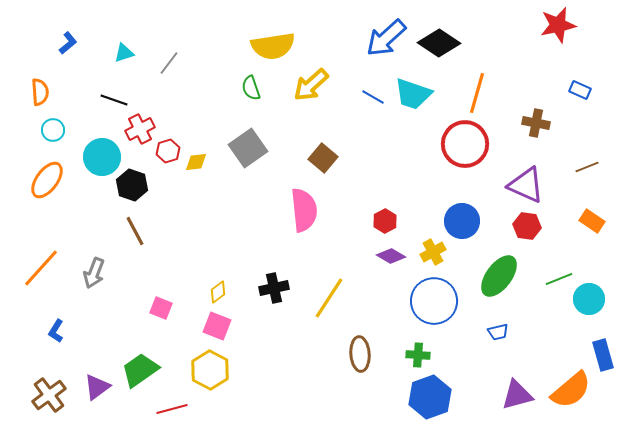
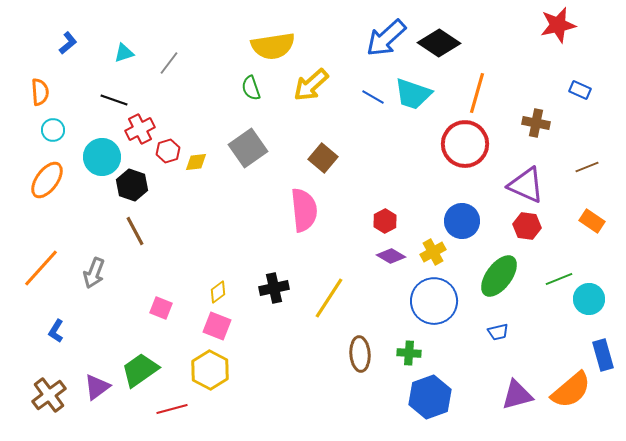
green cross at (418, 355): moved 9 px left, 2 px up
